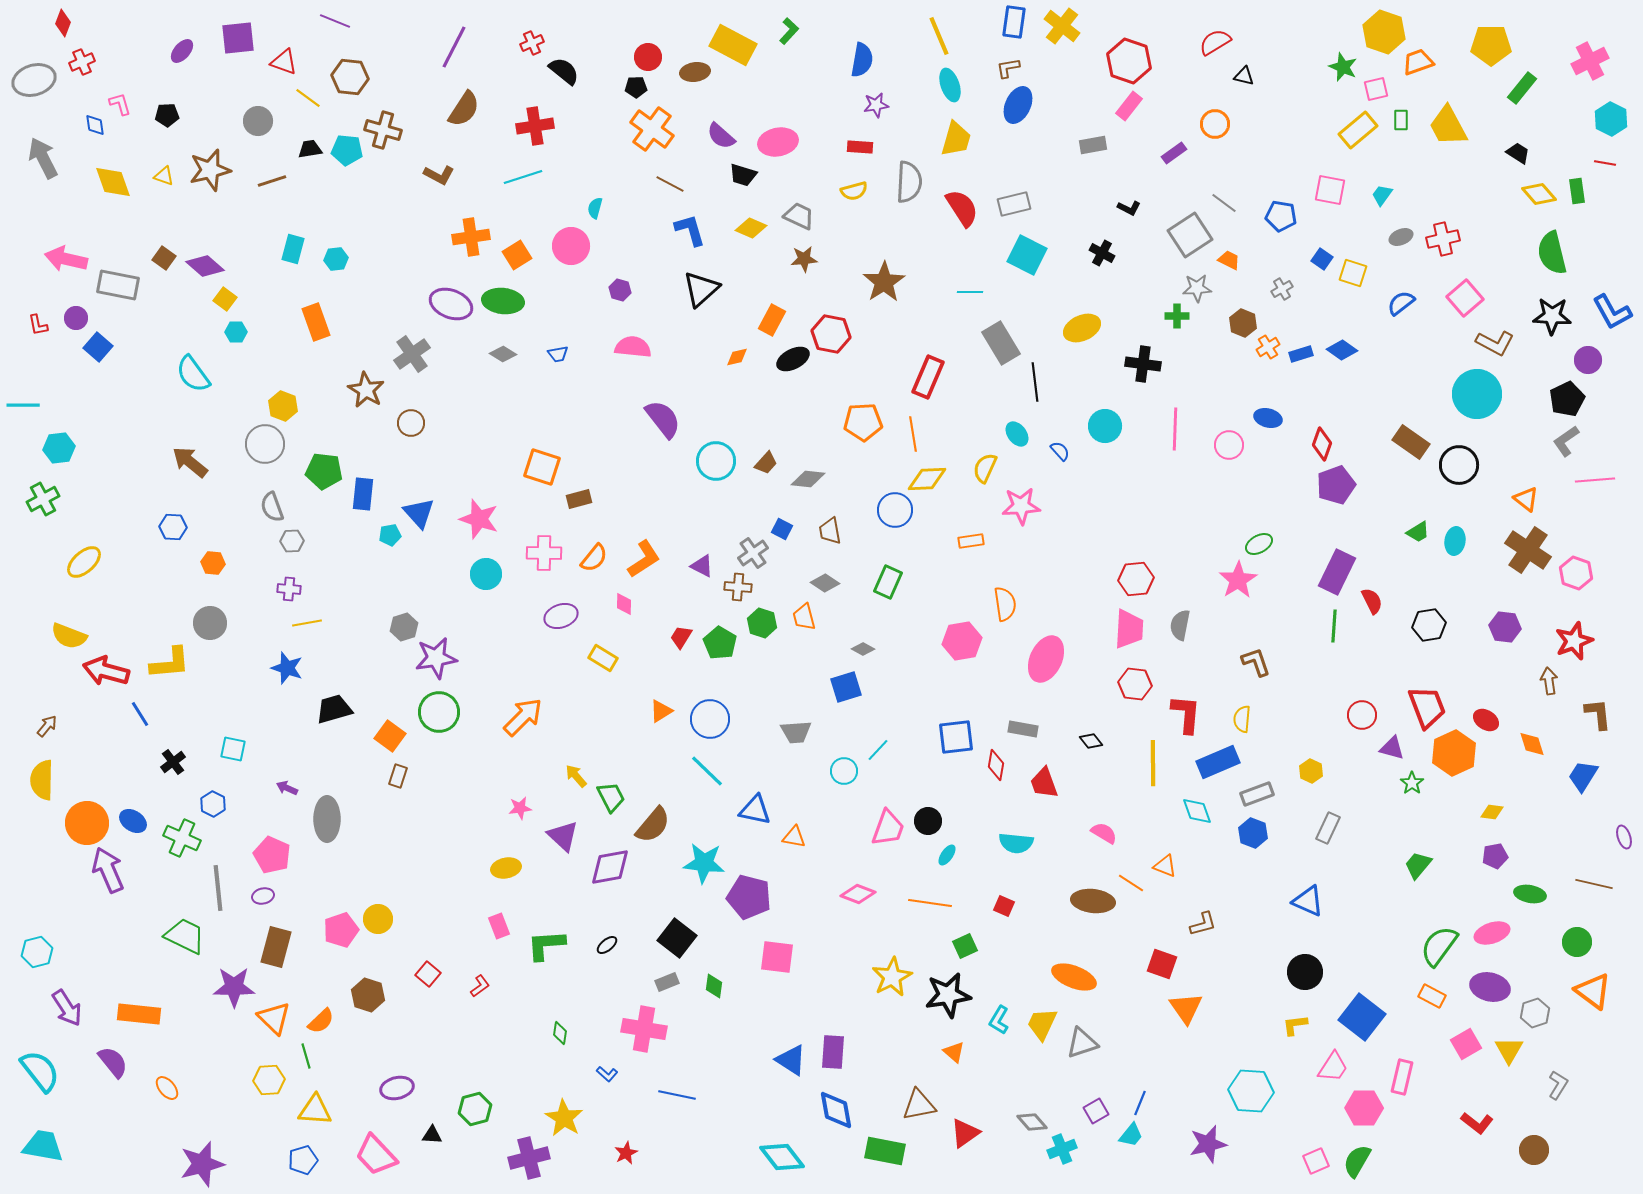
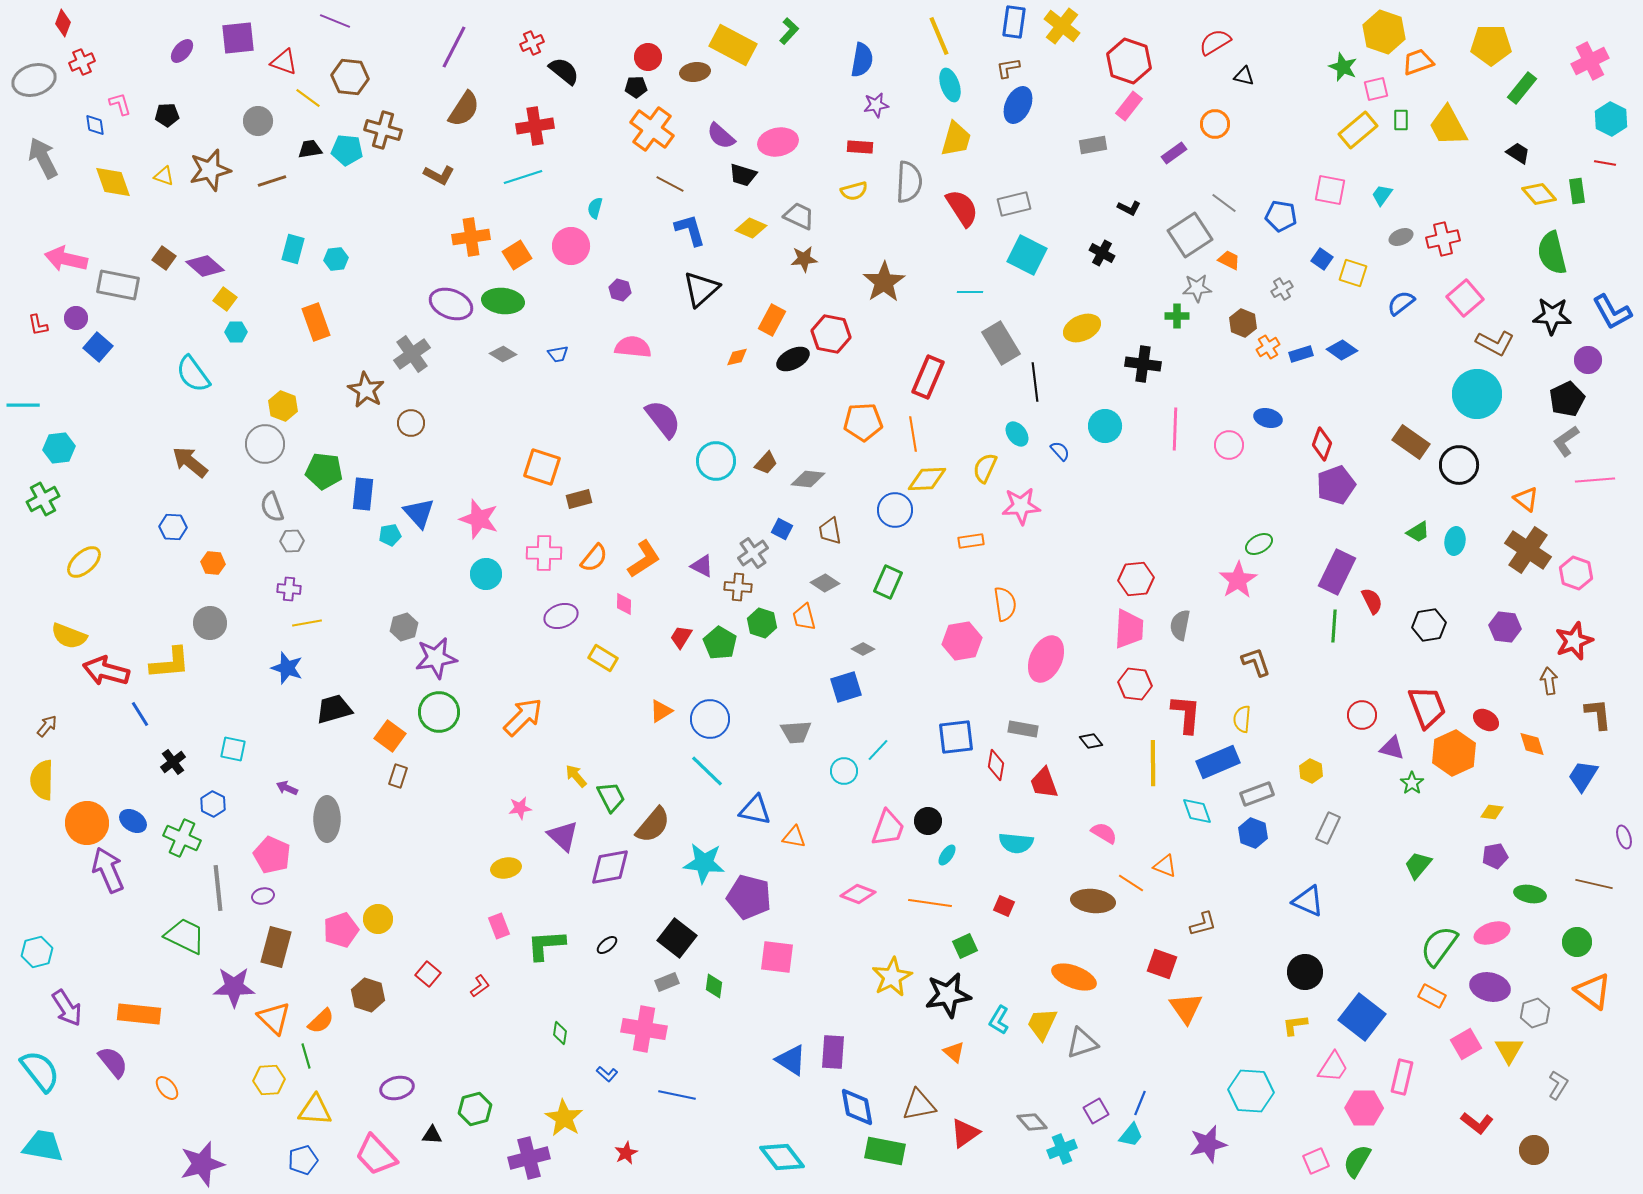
blue diamond at (836, 1110): moved 21 px right, 3 px up
